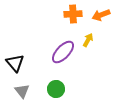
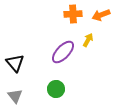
gray triangle: moved 7 px left, 5 px down
